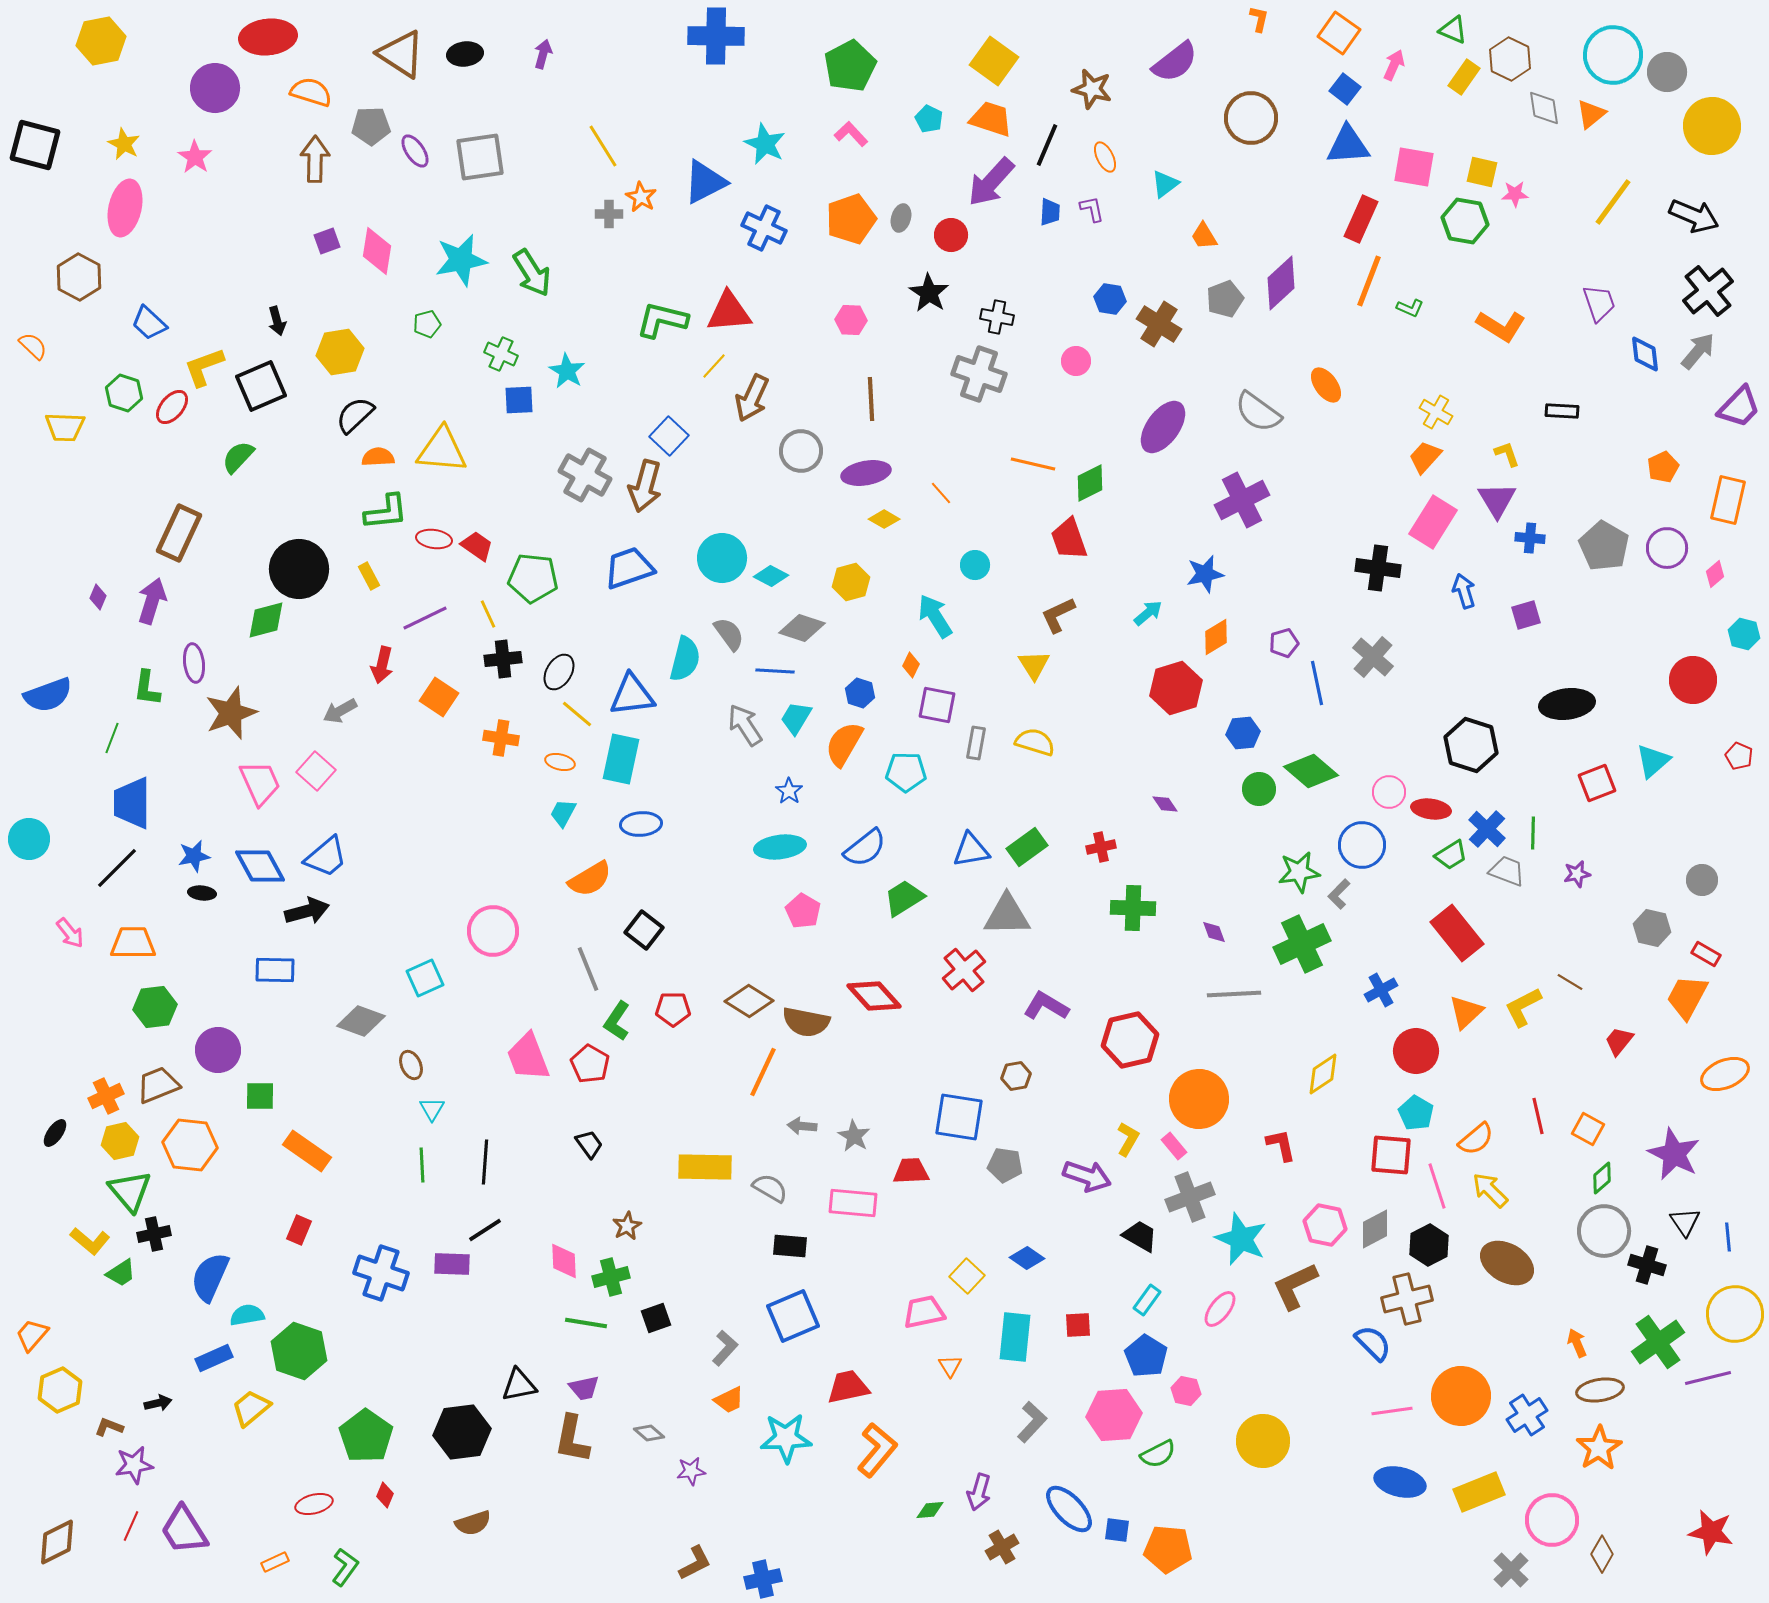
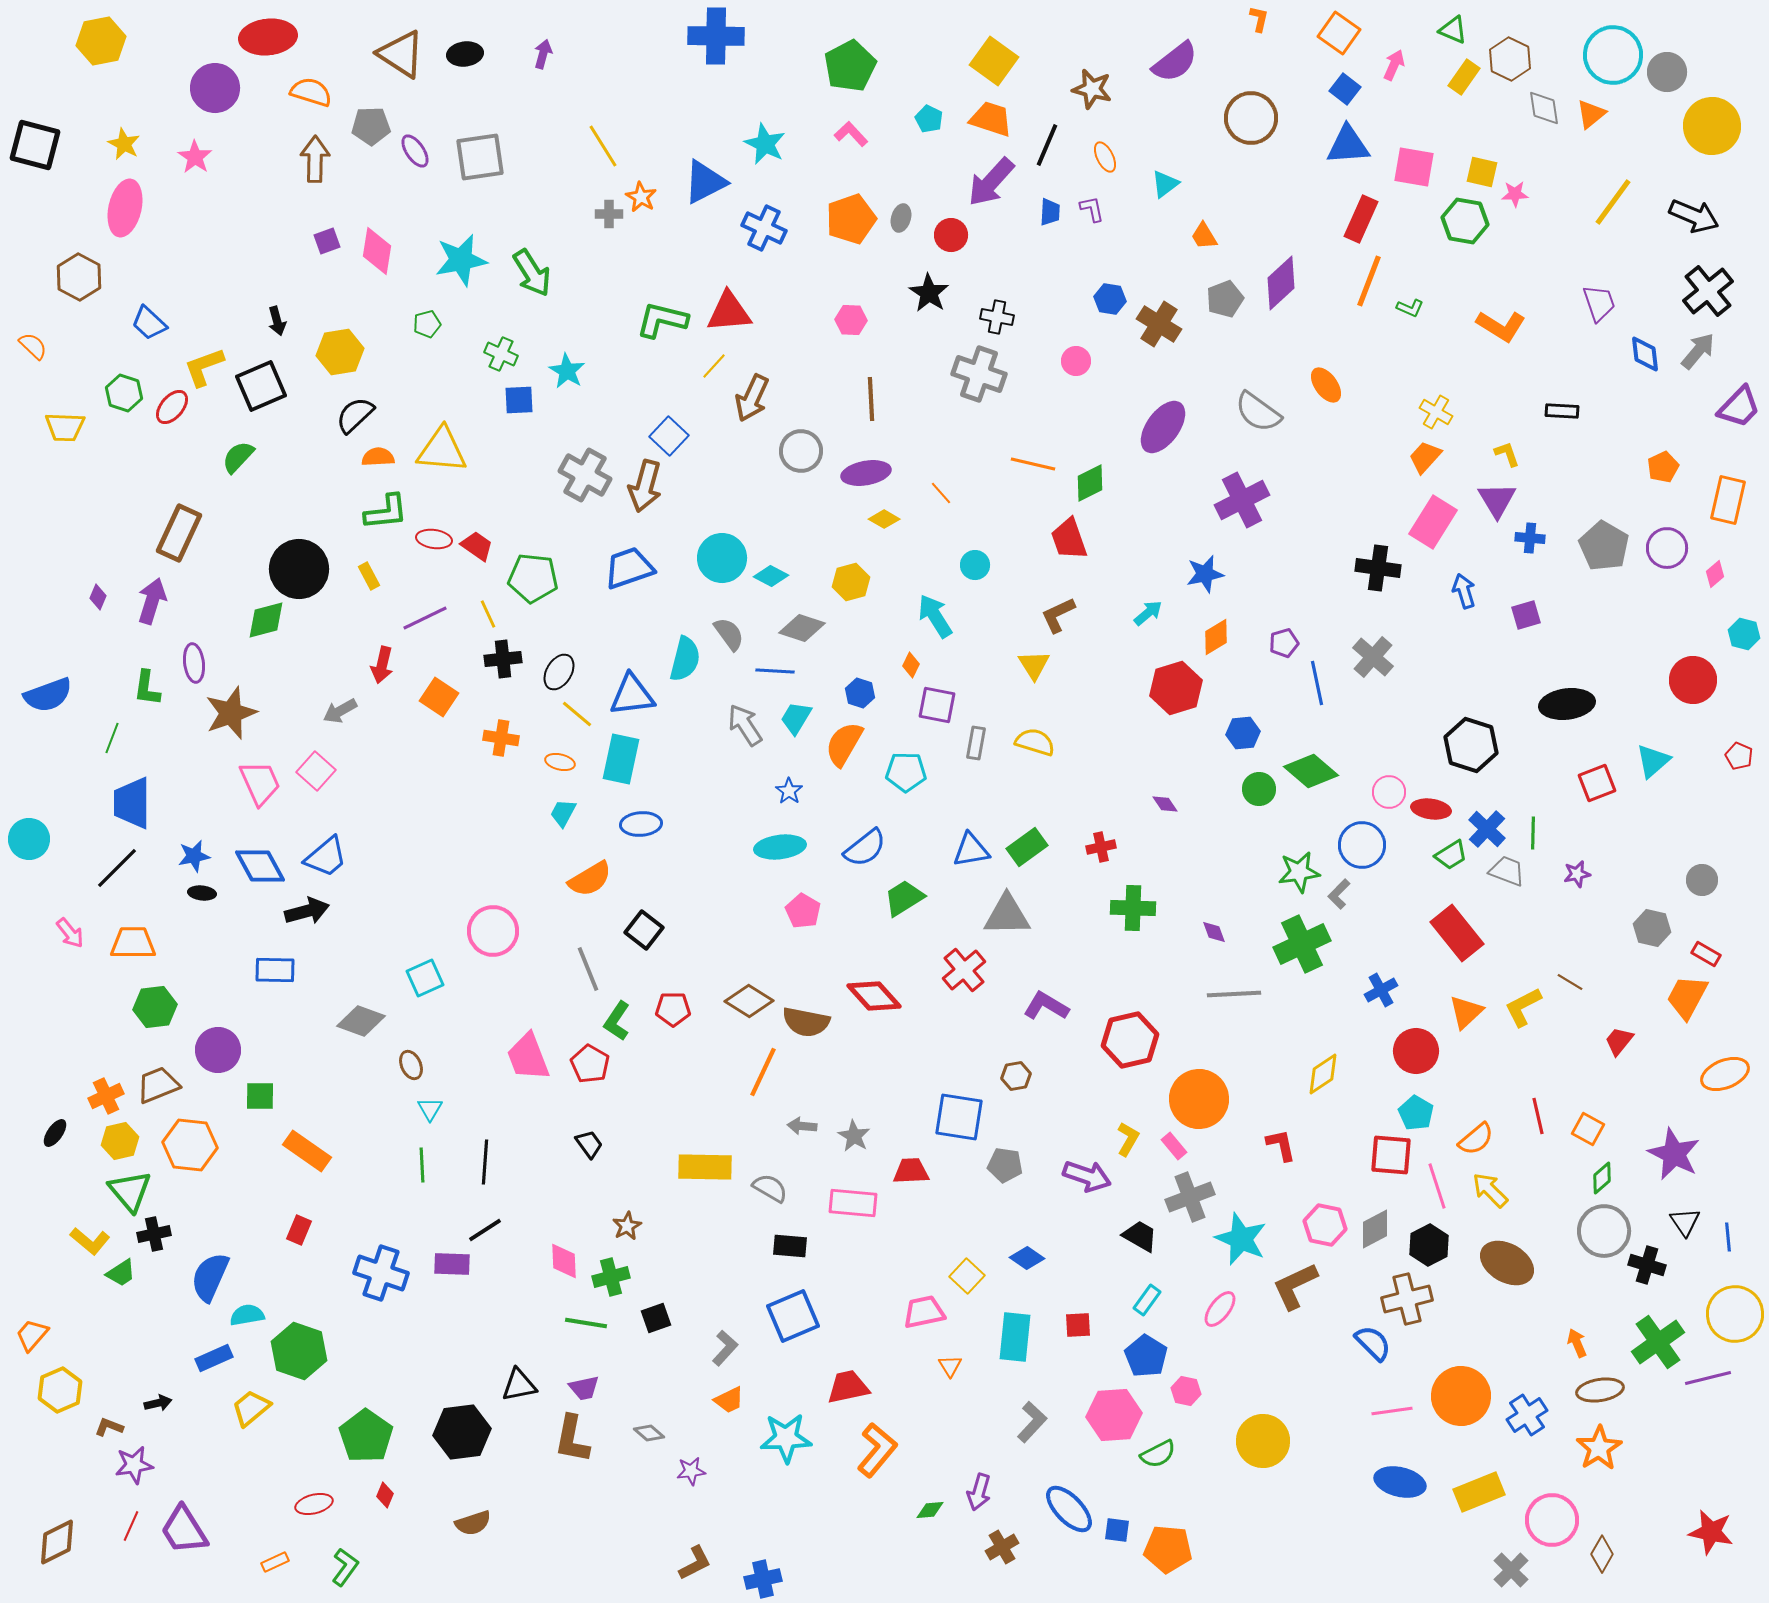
cyan triangle at (432, 1109): moved 2 px left
